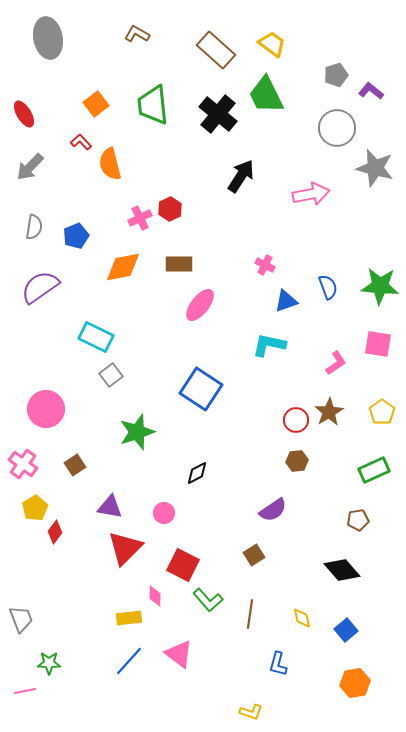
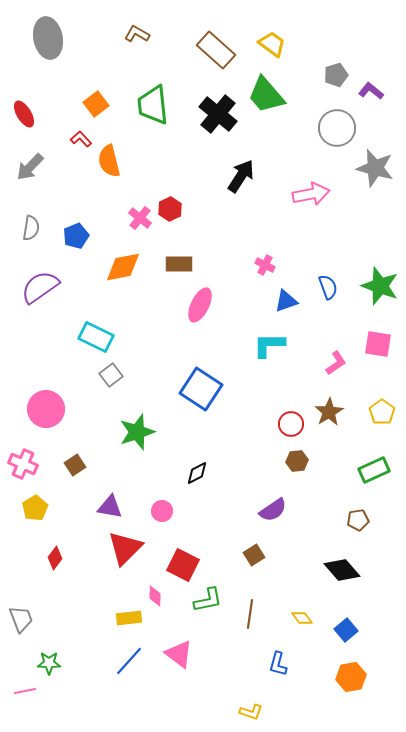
green trapezoid at (266, 95): rotated 15 degrees counterclockwise
red L-shape at (81, 142): moved 3 px up
orange semicircle at (110, 164): moved 1 px left, 3 px up
pink cross at (140, 218): rotated 25 degrees counterclockwise
gray semicircle at (34, 227): moved 3 px left, 1 px down
green star at (380, 286): rotated 15 degrees clockwise
pink ellipse at (200, 305): rotated 12 degrees counterclockwise
cyan L-shape at (269, 345): rotated 12 degrees counterclockwise
red circle at (296, 420): moved 5 px left, 4 px down
pink cross at (23, 464): rotated 12 degrees counterclockwise
pink circle at (164, 513): moved 2 px left, 2 px up
red diamond at (55, 532): moved 26 px down
green L-shape at (208, 600): rotated 60 degrees counterclockwise
yellow diamond at (302, 618): rotated 25 degrees counterclockwise
orange hexagon at (355, 683): moved 4 px left, 6 px up
